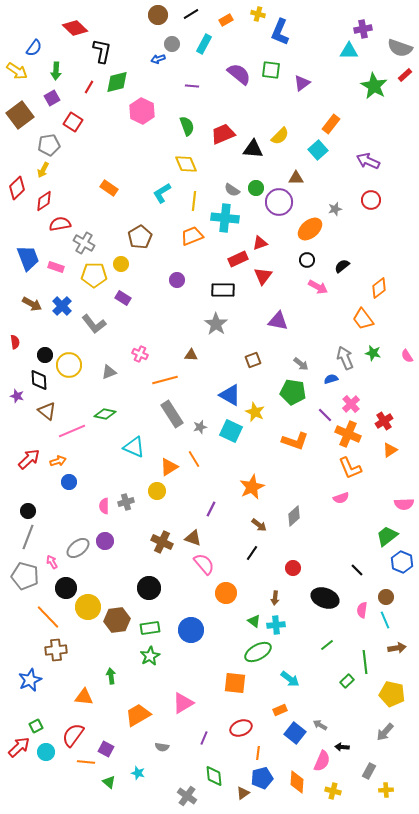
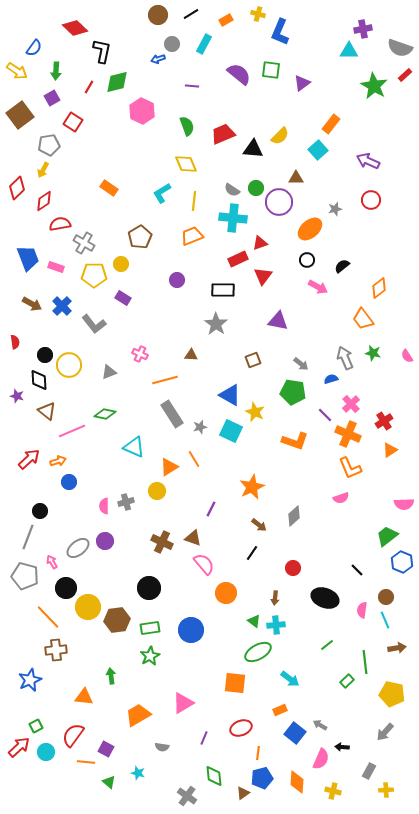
cyan cross at (225, 218): moved 8 px right
black circle at (28, 511): moved 12 px right
pink semicircle at (322, 761): moved 1 px left, 2 px up
